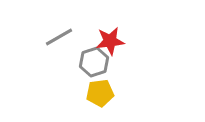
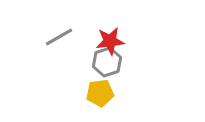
gray hexagon: moved 13 px right
